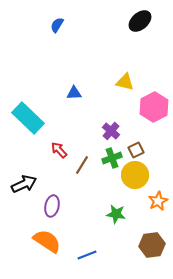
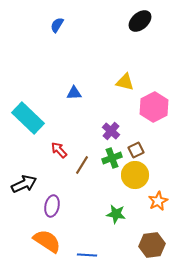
blue line: rotated 24 degrees clockwise
